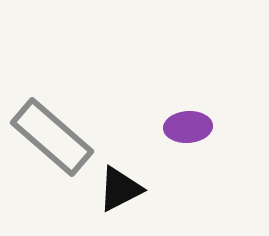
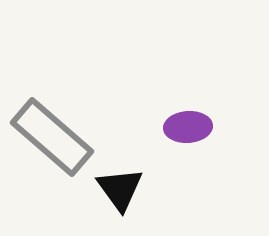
black triangle: rotated 39 degrees counterclockwise
